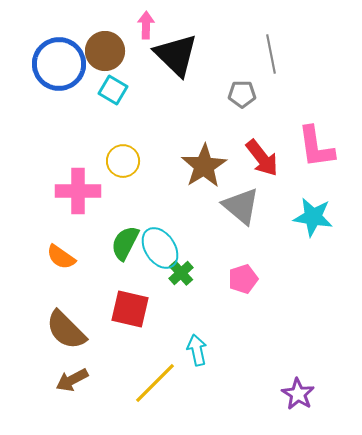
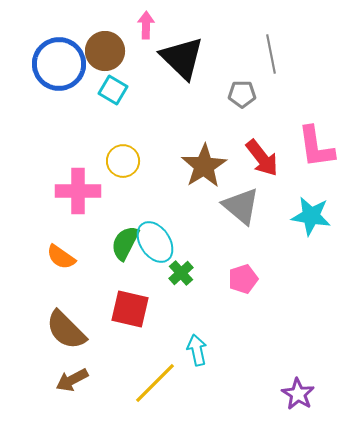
black triangle: moved 6 px right, 3 px down
cyan star: moved 2 px left, 1 px up
cyan ellipse: moved 5 px left, 6 px up
